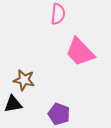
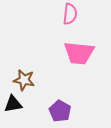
pink semicircle: moved 12 px right
pink trapezoid: moved 1 px left, 1 px down; rotated 40 degrees counterclockwise
purple pentagon: moved 1 px right, 3 px up; rotated 10 degrees clockwise
